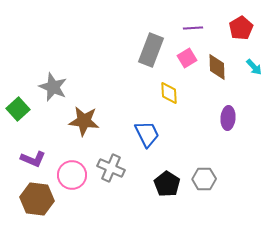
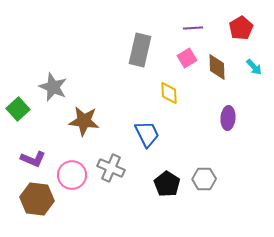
gray rectangle: moved 11 px left; rotated 8 degrees counterclockwise
